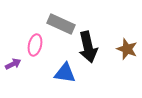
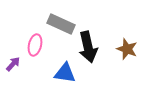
purple arrow: rotated 21 degrees counterclockwise
